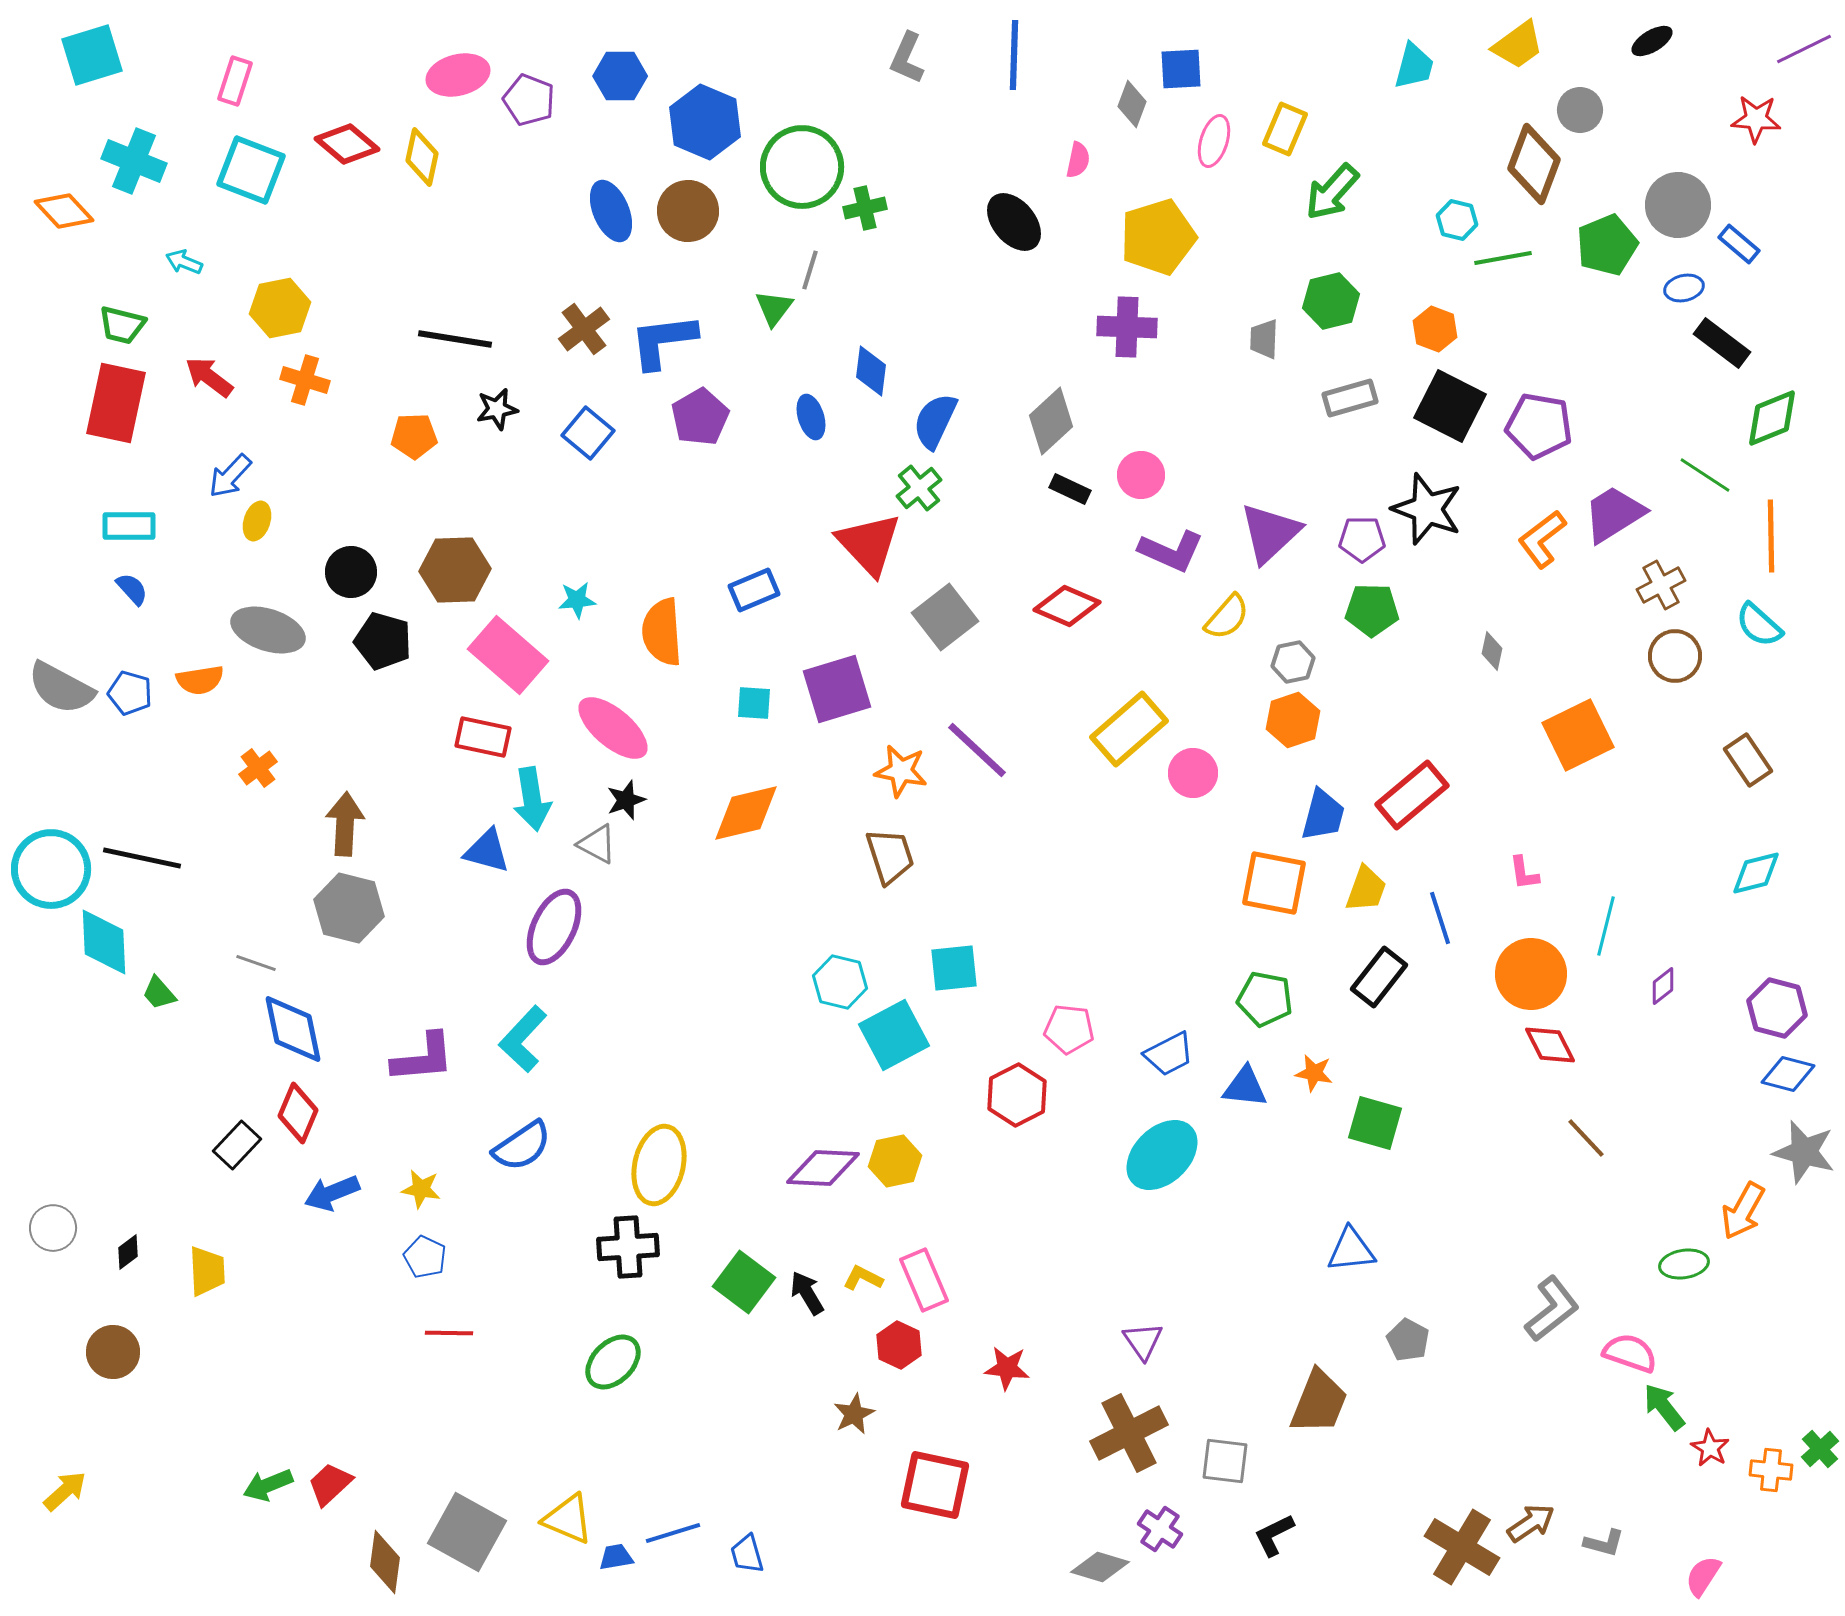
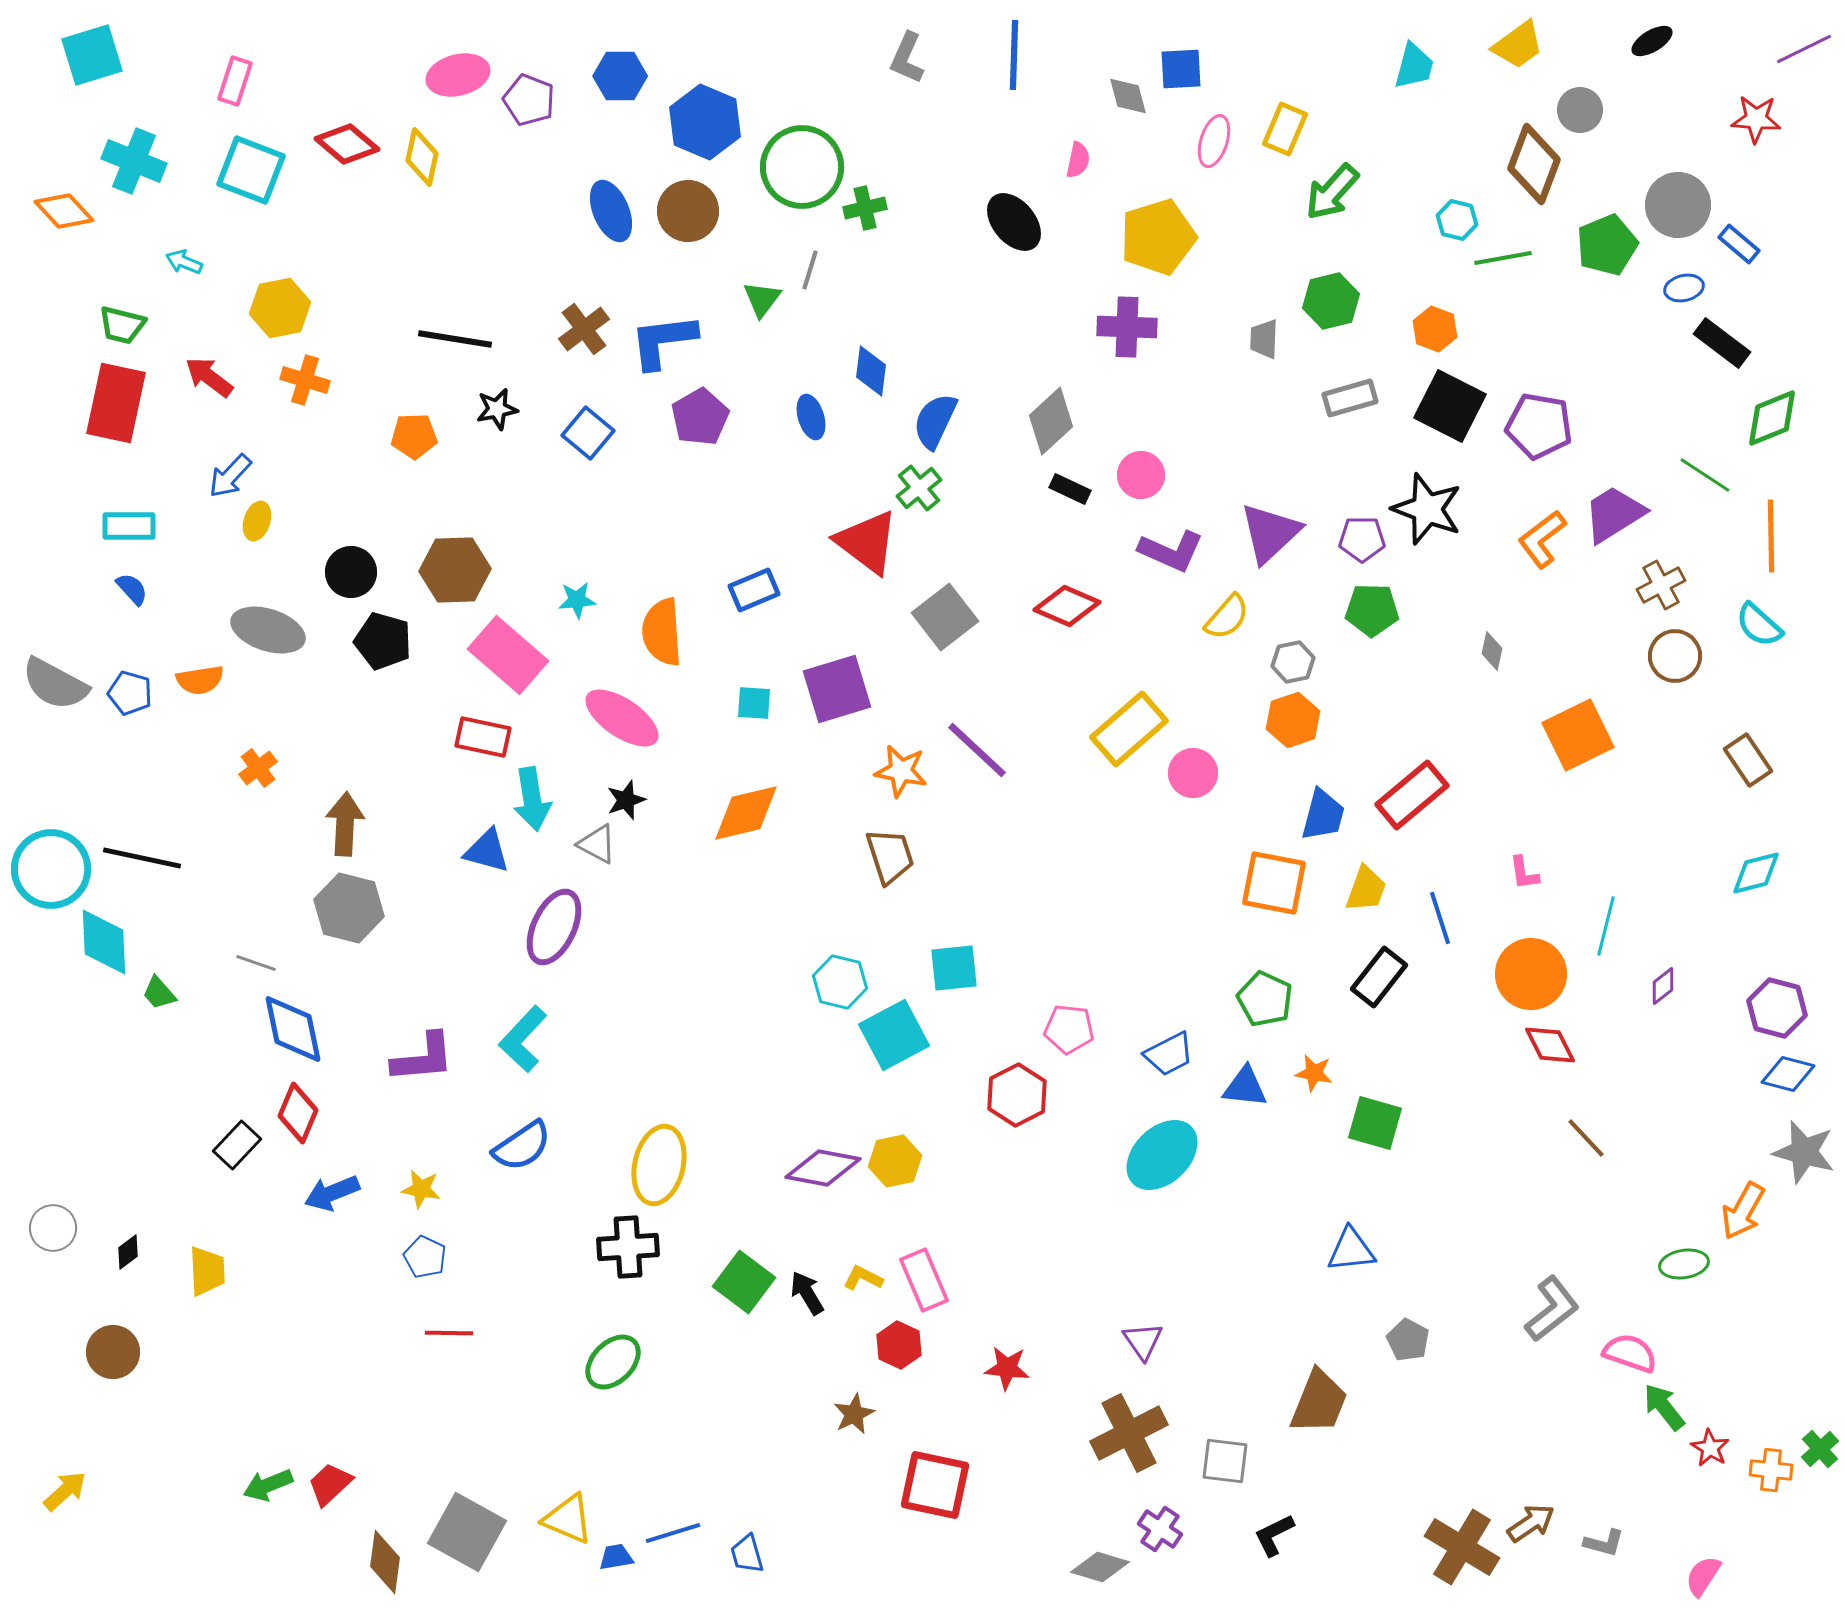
gray diamond at (1132, 104): moved 4 px left, 8 px up; rotated 36 degrees counterclockwise
green triangle at (774, 308): moved 12 px left, 9 px up
red triangle at (869, 544): moved 2 px left, 2 px up; rotated 10 degrees counterclockwise
gray semicircle at (61, 688): moved 6 px left, 4 px up
pink ellipse at (613, 728): moved 9 px right, 10 px up; rotated 6 degrees counterclockwise
green pentagon at (1265, 999): rotated 14 degrees clockwise
purple diamond at (823, 1168): rotated 8 degrees clockwise
